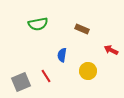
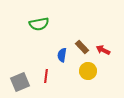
green semicircle: moved 1 px right
brown rectangle: moved 18 px down; rotated 24 degrees clockwise
red arrow: moved 8 px left
red line: rotated 40 degrees clockwise
gray square: moved 1 px left
